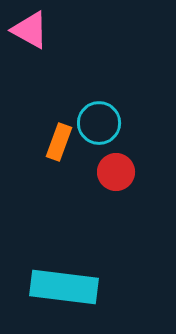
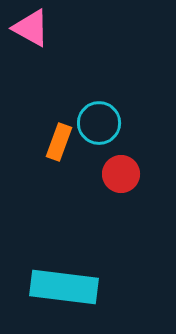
pink triangle: moved 1 px right, 2 px up
red circle: moved 5 px right, 2 px down
